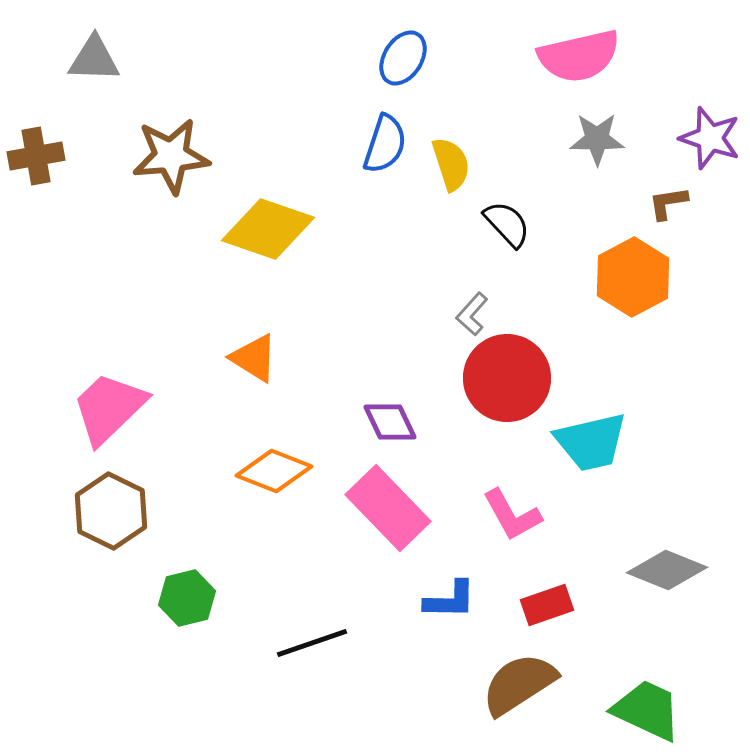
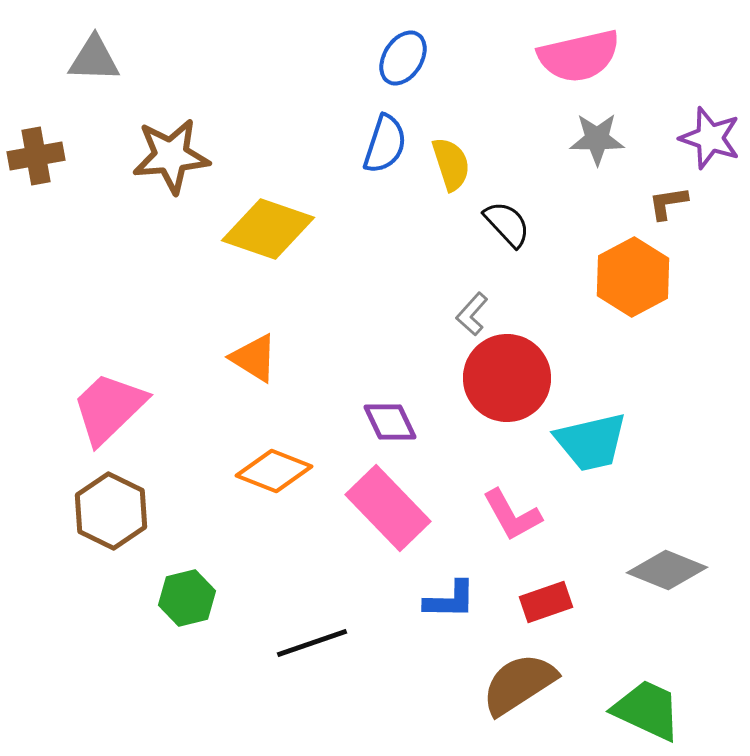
red rectangle: moved 1 px left, 3 px up
